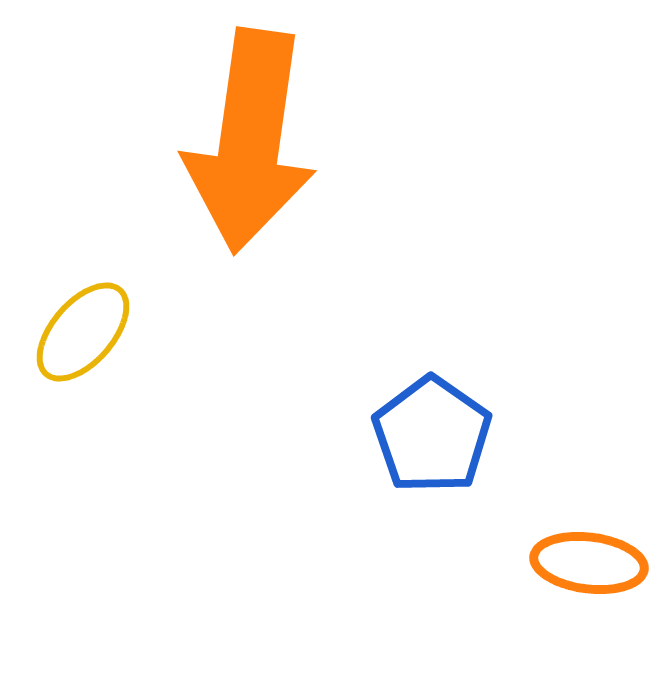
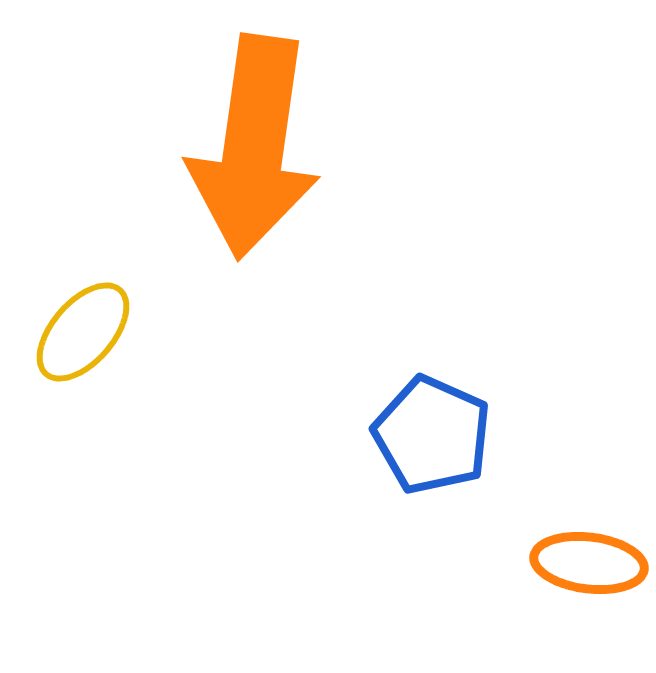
orange arrow: moved 4 px right, 6 px down
blue pentagon: rotated 11 degrees counterclockwise
